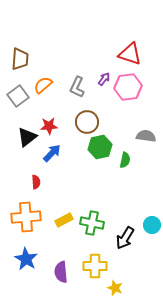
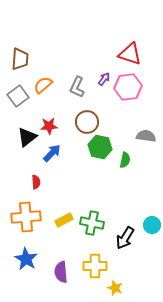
green hexagon: rotated 25 degrees clockwise
